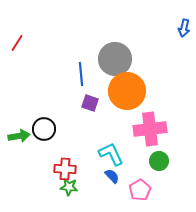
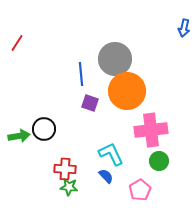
pink cross: moved 1 px right, 1 px down
blue semicircle: moved 6 px left
